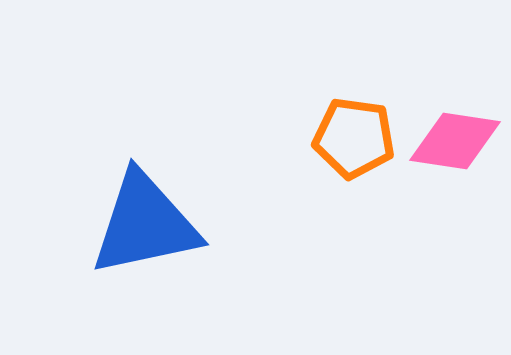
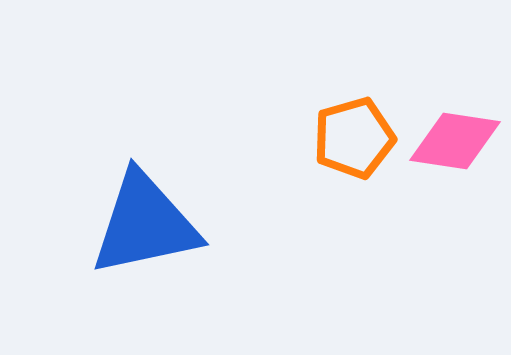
orange pentagon: rotated 24 degrees counterclockwise
